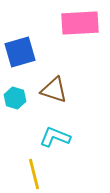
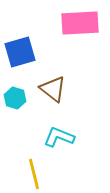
brown triangle: moved 1 px left, 1 px up; rotated 20 degrees clockwise
cyan L-shape: moved 4 px right
